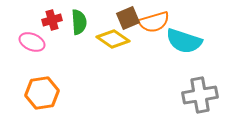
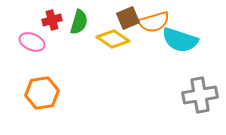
green semicircle: rotated 20 degrees clockwise
cyan semicircle: moved 4 px left, 1 px up
